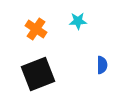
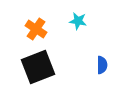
cyan star: rotated 12 degrees clockwise
black square: moved 7 px up
